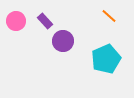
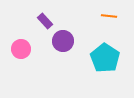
orange line: rotated 35 degrees counterclockwise
pink circle: moved 5 px right, 28 px down
cyan pentagon: moved 1 px left, 1 px up; rotated 16 degrees counterclockwise
